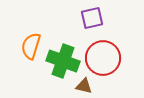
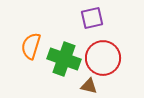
green cross: moved 1 px right, 2 px up
brown triangle: moved 5 px right
